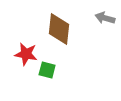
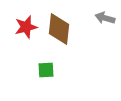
red star: moved 27 px up; rotated 25 degrees counterclockwise
green square: moved 1 px left; rotated 18 degrees counterclockwise
